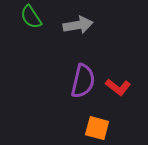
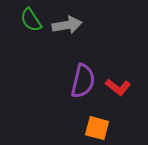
green semicircle: moved 3 px down
gray arrow: moved 11 px left
